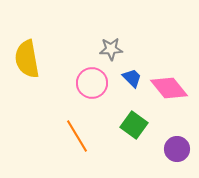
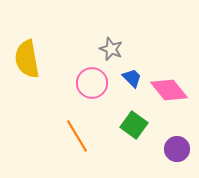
gray star: rotated 25 degrees clockwise
pink diamond: moved 2 px down
